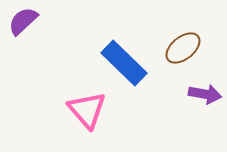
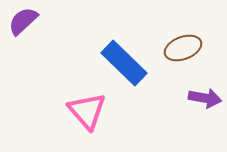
brown ellipse: rotated 18 degrees clockwise
purple arrow: moved 4 px down
pink triangle: moved 1 px down
